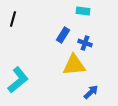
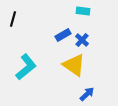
blue rectangle: rotated 28 degrees clockwise
blue cross: moved 3 px left, 3 px up; rotated 24 degrees clockwise
yellow triangle: rotated 40 degrees clockwise
cyan L-shape: moved 8 px right, 13 px up
blue arrow: moved 4 px left, 2 px down
